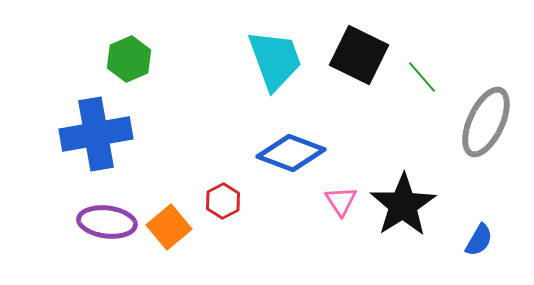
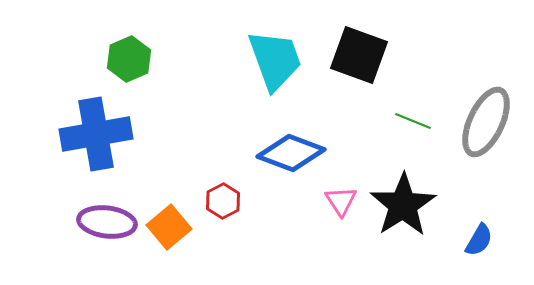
black square: rotated 6 degrees counterclockwise
green line: moved 9 px left, 44 px down; rotated 27 degrees counterclockwise
